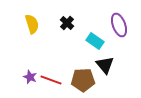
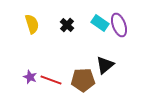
black cross: moved 2 px down
cyan rectangle: moved 5 px right, 18 px up
black triangle: rotated 30 degrees clockwise
